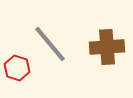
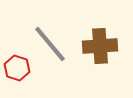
brown cross: moved 7 px left, 1 px up
